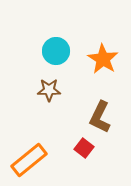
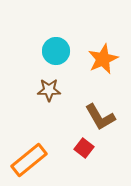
orange star: rotated 16 degrees clockwise
brown L-shape: rotated 56 degrees counterclockwise
